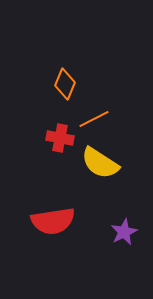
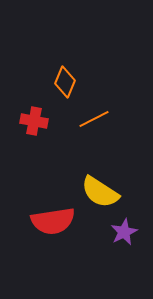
orange diamond: moved 2 px up
red cross: moved 26 px left, 17 px up
yellow semicircle: moved 29 px down
